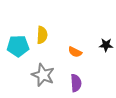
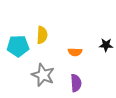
orange semicircle: rotated 24 degrees counterclockwise
